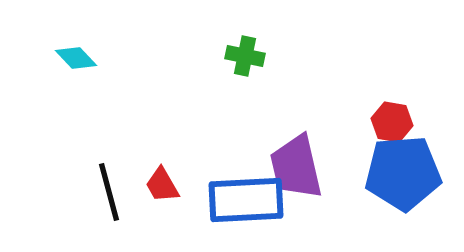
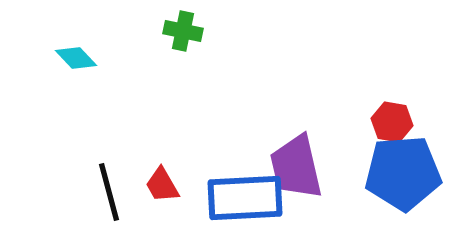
green cross: moved 62 px left, 25 px up
blue rectangle: moved 1 px left, 2 px up
